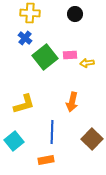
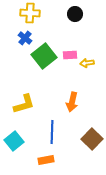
green square: moved 1 px left, 1 px up
